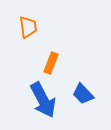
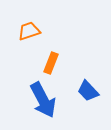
orange trapezoid: moved 1 px right, 4 px down; rotated 100 degrees counterclockwise
blue trapezoid: moved 5 px right, 3 px up
